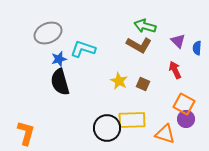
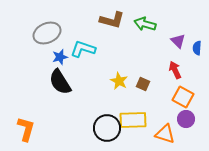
green arrow: moved 2 px up
gray ellipse: moved 1 px left
brown L-shape: moved 27 px left, 25 px up; rotated 15 degrees counterclockwise
blue star: moved 1 px right, 2 px up
black semicircle: rotated 16 degrees counterclockwise
orange square: moved 1 px left, 7 px up
yellow rectangle: moved 1 px right
orange L-shape: moved 4 px up
